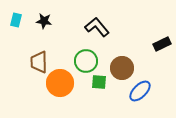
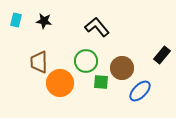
black rectangle: moved 11 px down; rotated 24 degrees counterclockwise
green square: moved 2 px right
